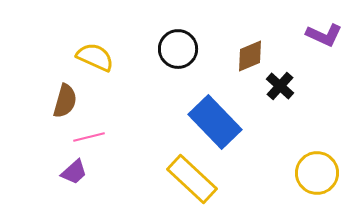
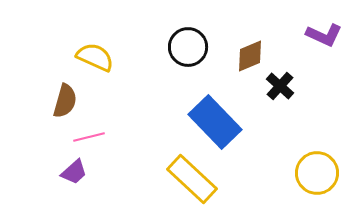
black circle: moved 10 px right, 2 px up
